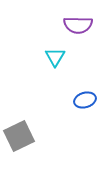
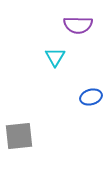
blue ellipse: moved 6 px right, 3 px up
gray square: rotated 20 degrees clockwise
